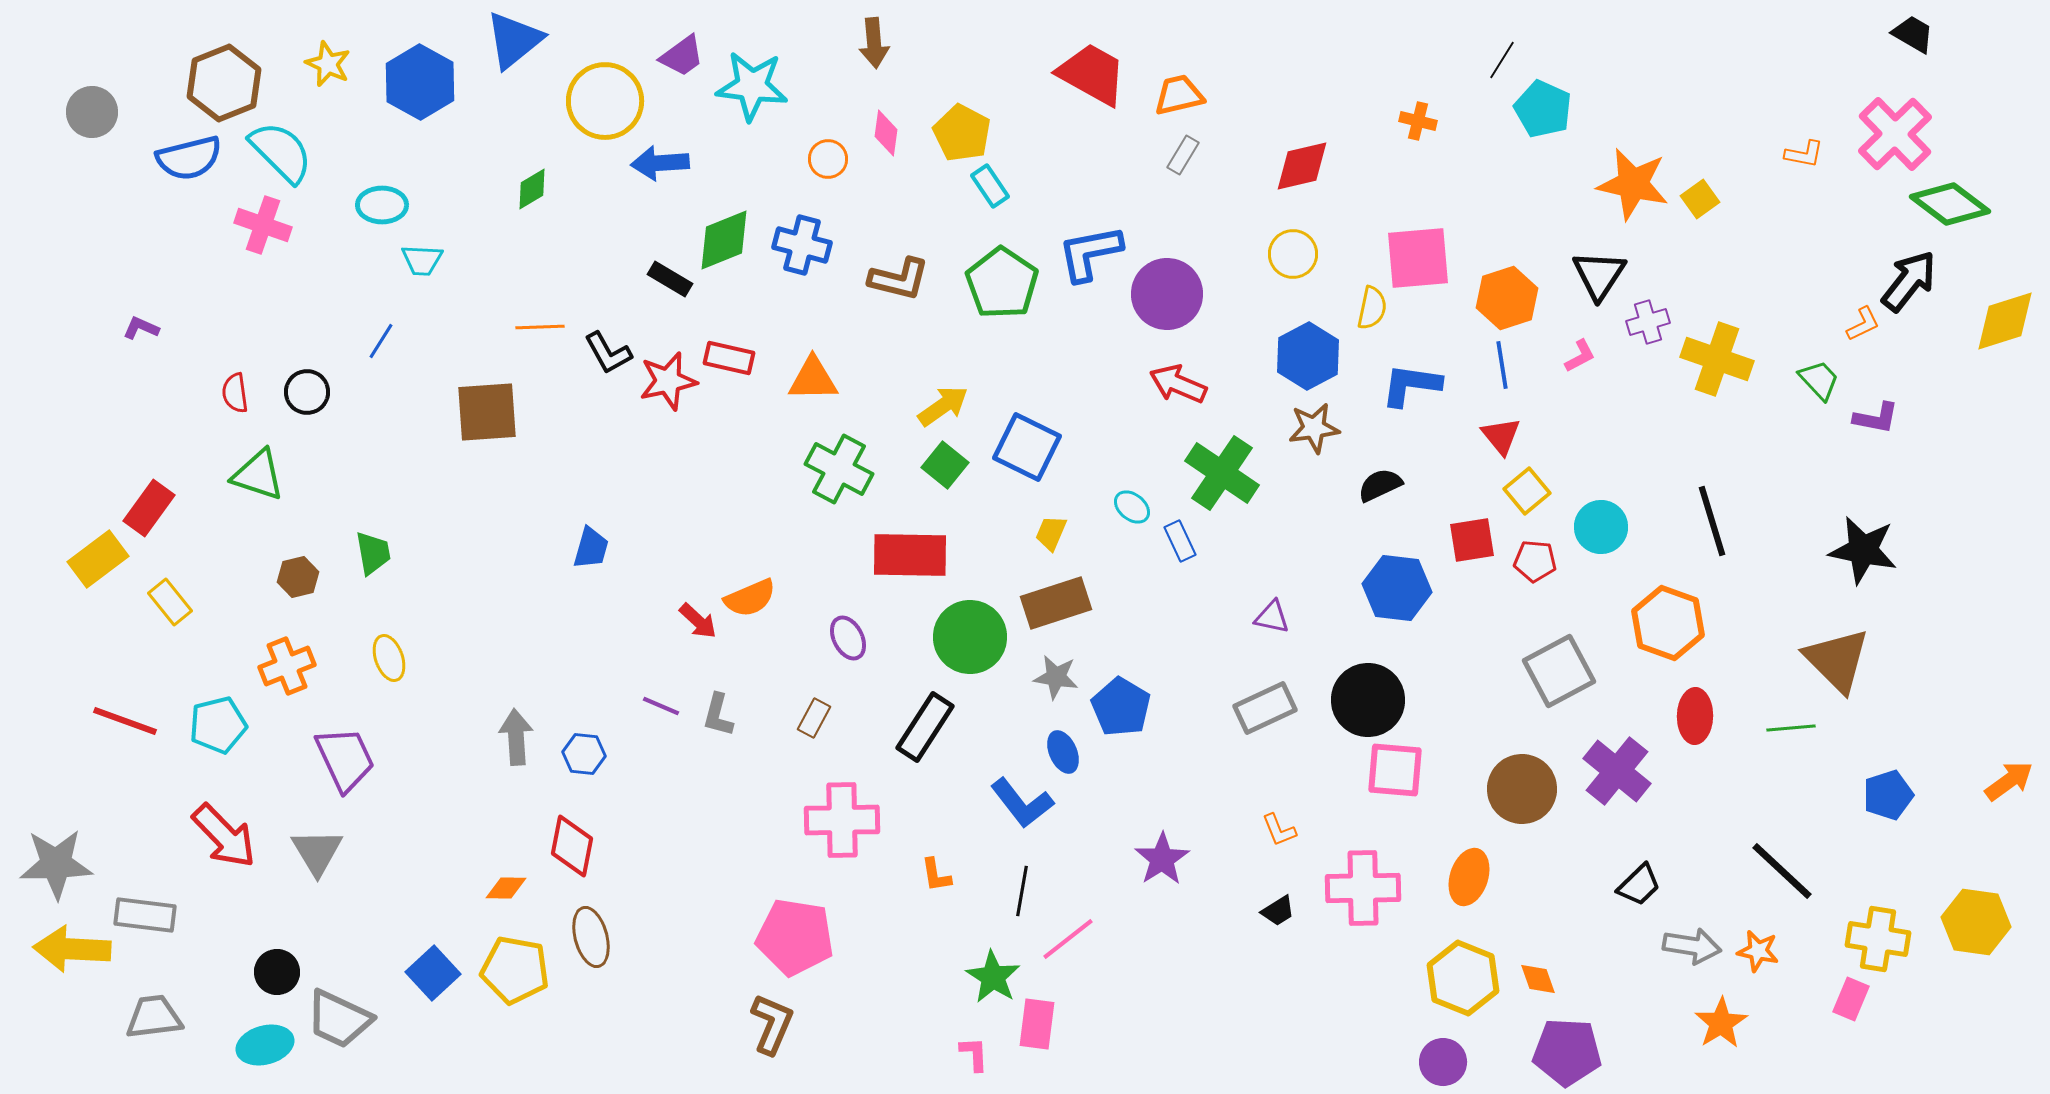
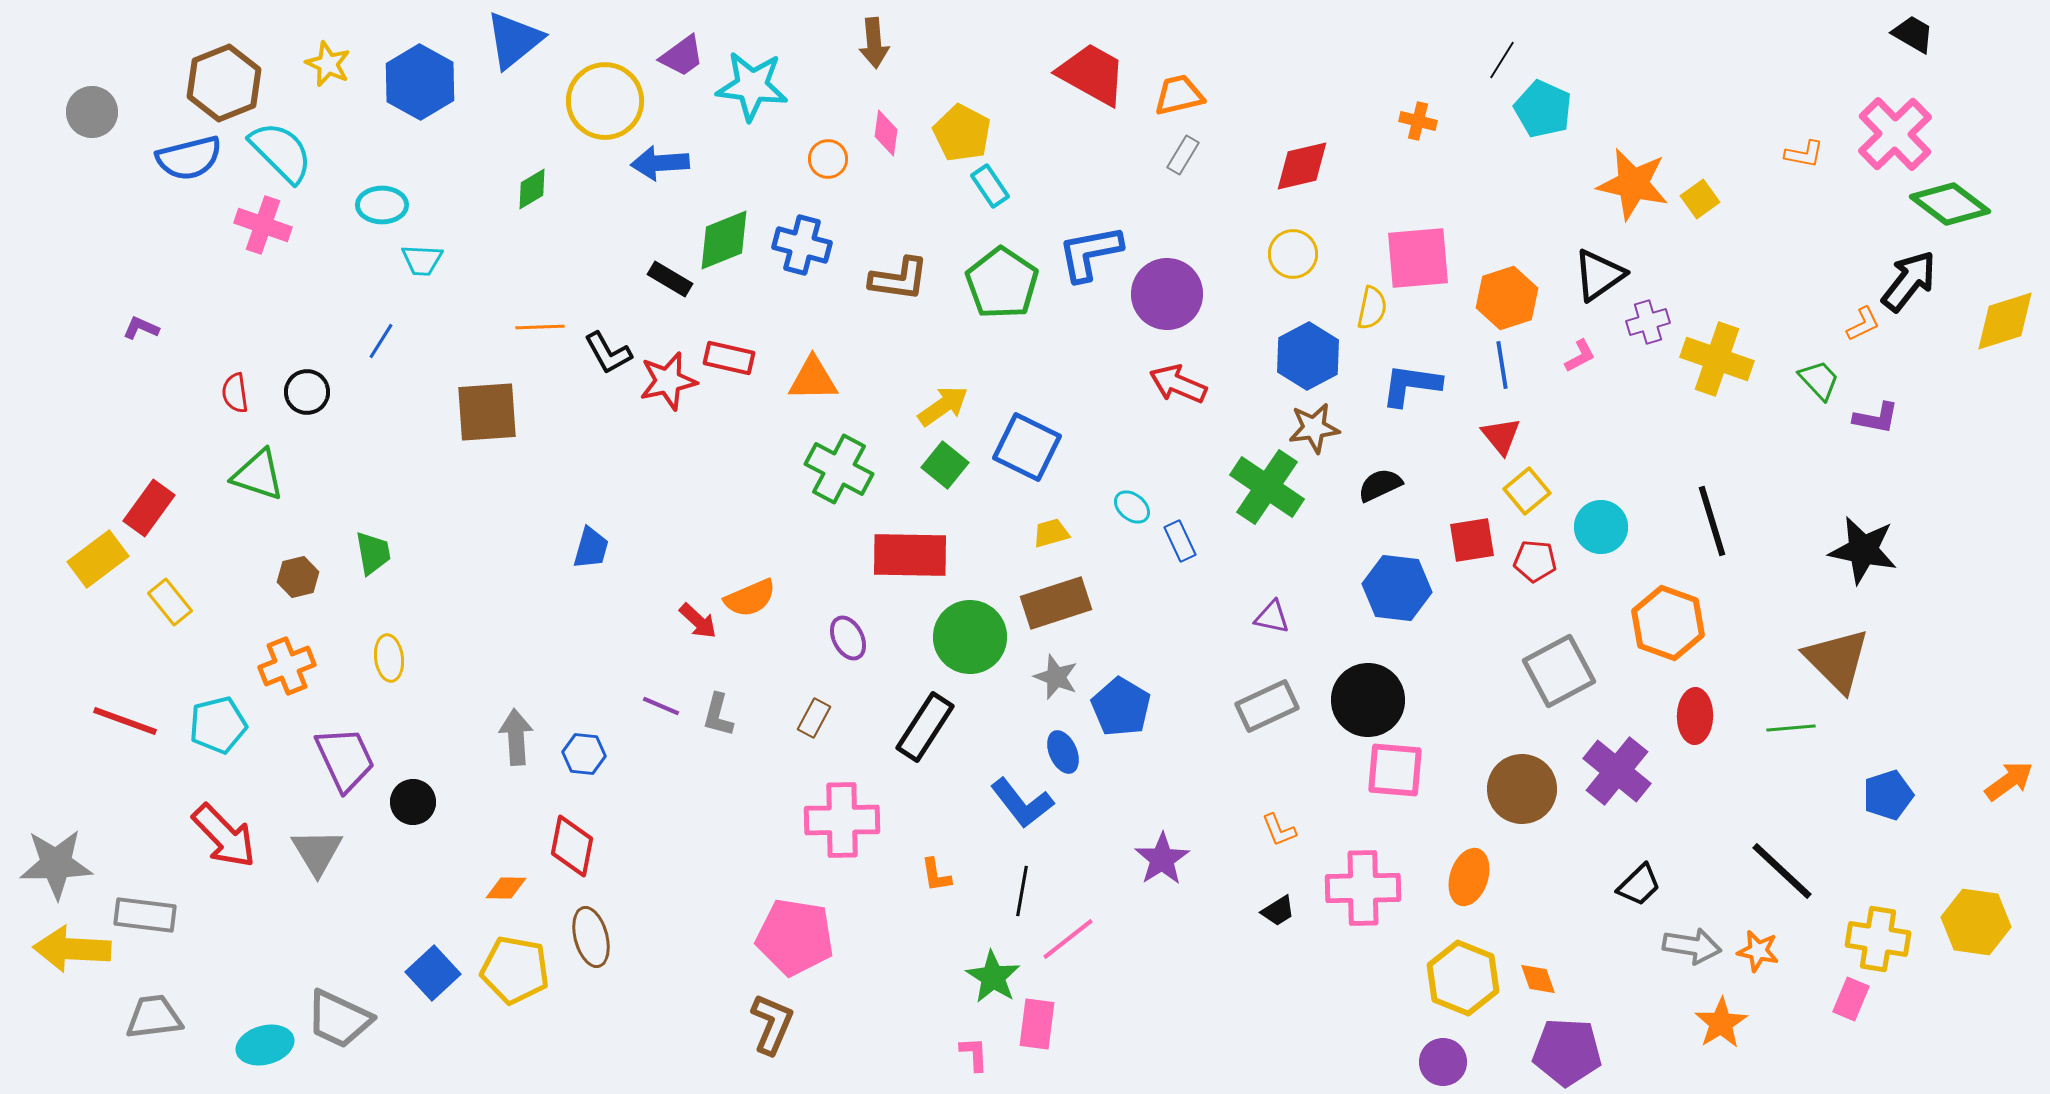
black triangle at (1599, 275): rotated 22 degrees clockwise
brown L-shape at (899, 279): rotated 6 degrees counterclockwise
green cross at (1222, 473): moved 45 px right, 14 px down
yellow trapezoid at (1051, 533): rotated 51 degrees clockwise
yellow ellipse at (389, 658): rotated 12 degrees clockwise
gray star at (1056, 677): rotated 12 degrees clockwise
gray rectangle at (1265, 708): moved 2 px right, 2 px up
black circle at (277, 972): moved 136 px right, 170 px up
